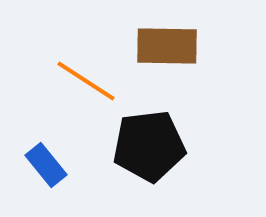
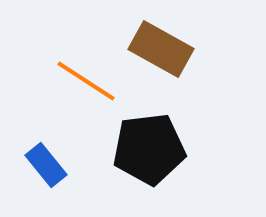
brown rectangle: moved 6 px left, 3 px down; rotated 28 degrees clockwise
black pentagon: moved 3 px down
